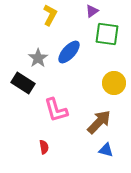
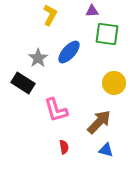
purple triangle: rotated 32 degrees clockwise
red semicircle: moved 20 px right
